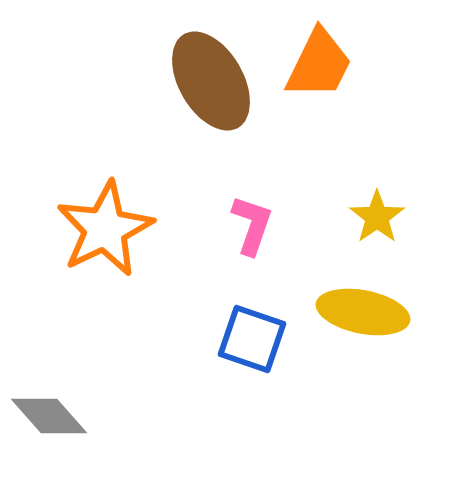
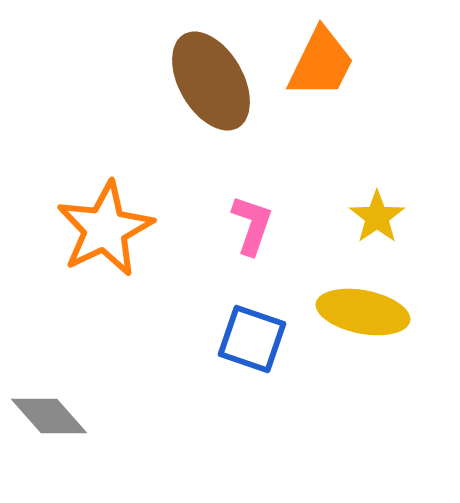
orange trapezoid: moved 2 px right, 1 px up
